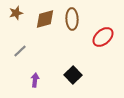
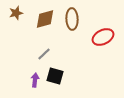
red ellipse: rotated 15 degrees clockwise
gray line: moved 24 px right, 3 px down
black square: moved 18 px left, 1 px down; rotated 30 degrees counterclockwise
